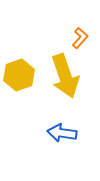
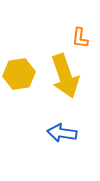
orange L-shape: rotated 145 degrees clockwise
yellow hexagon: moved 1 px up; rotated 12 degrees clockwise
